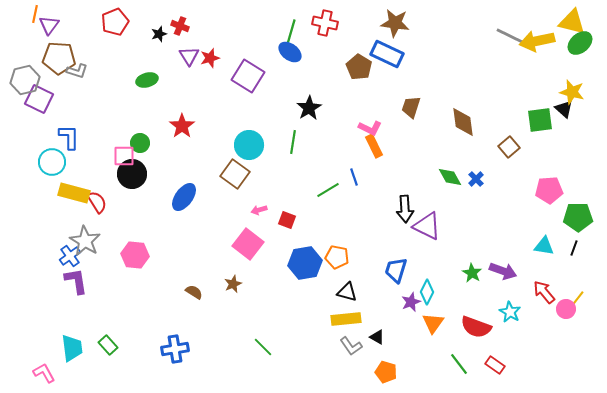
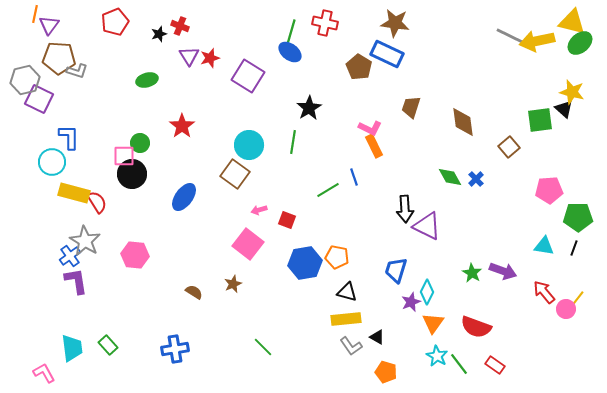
cyan star at (510, 312): moved 73 px left, 44 px down
